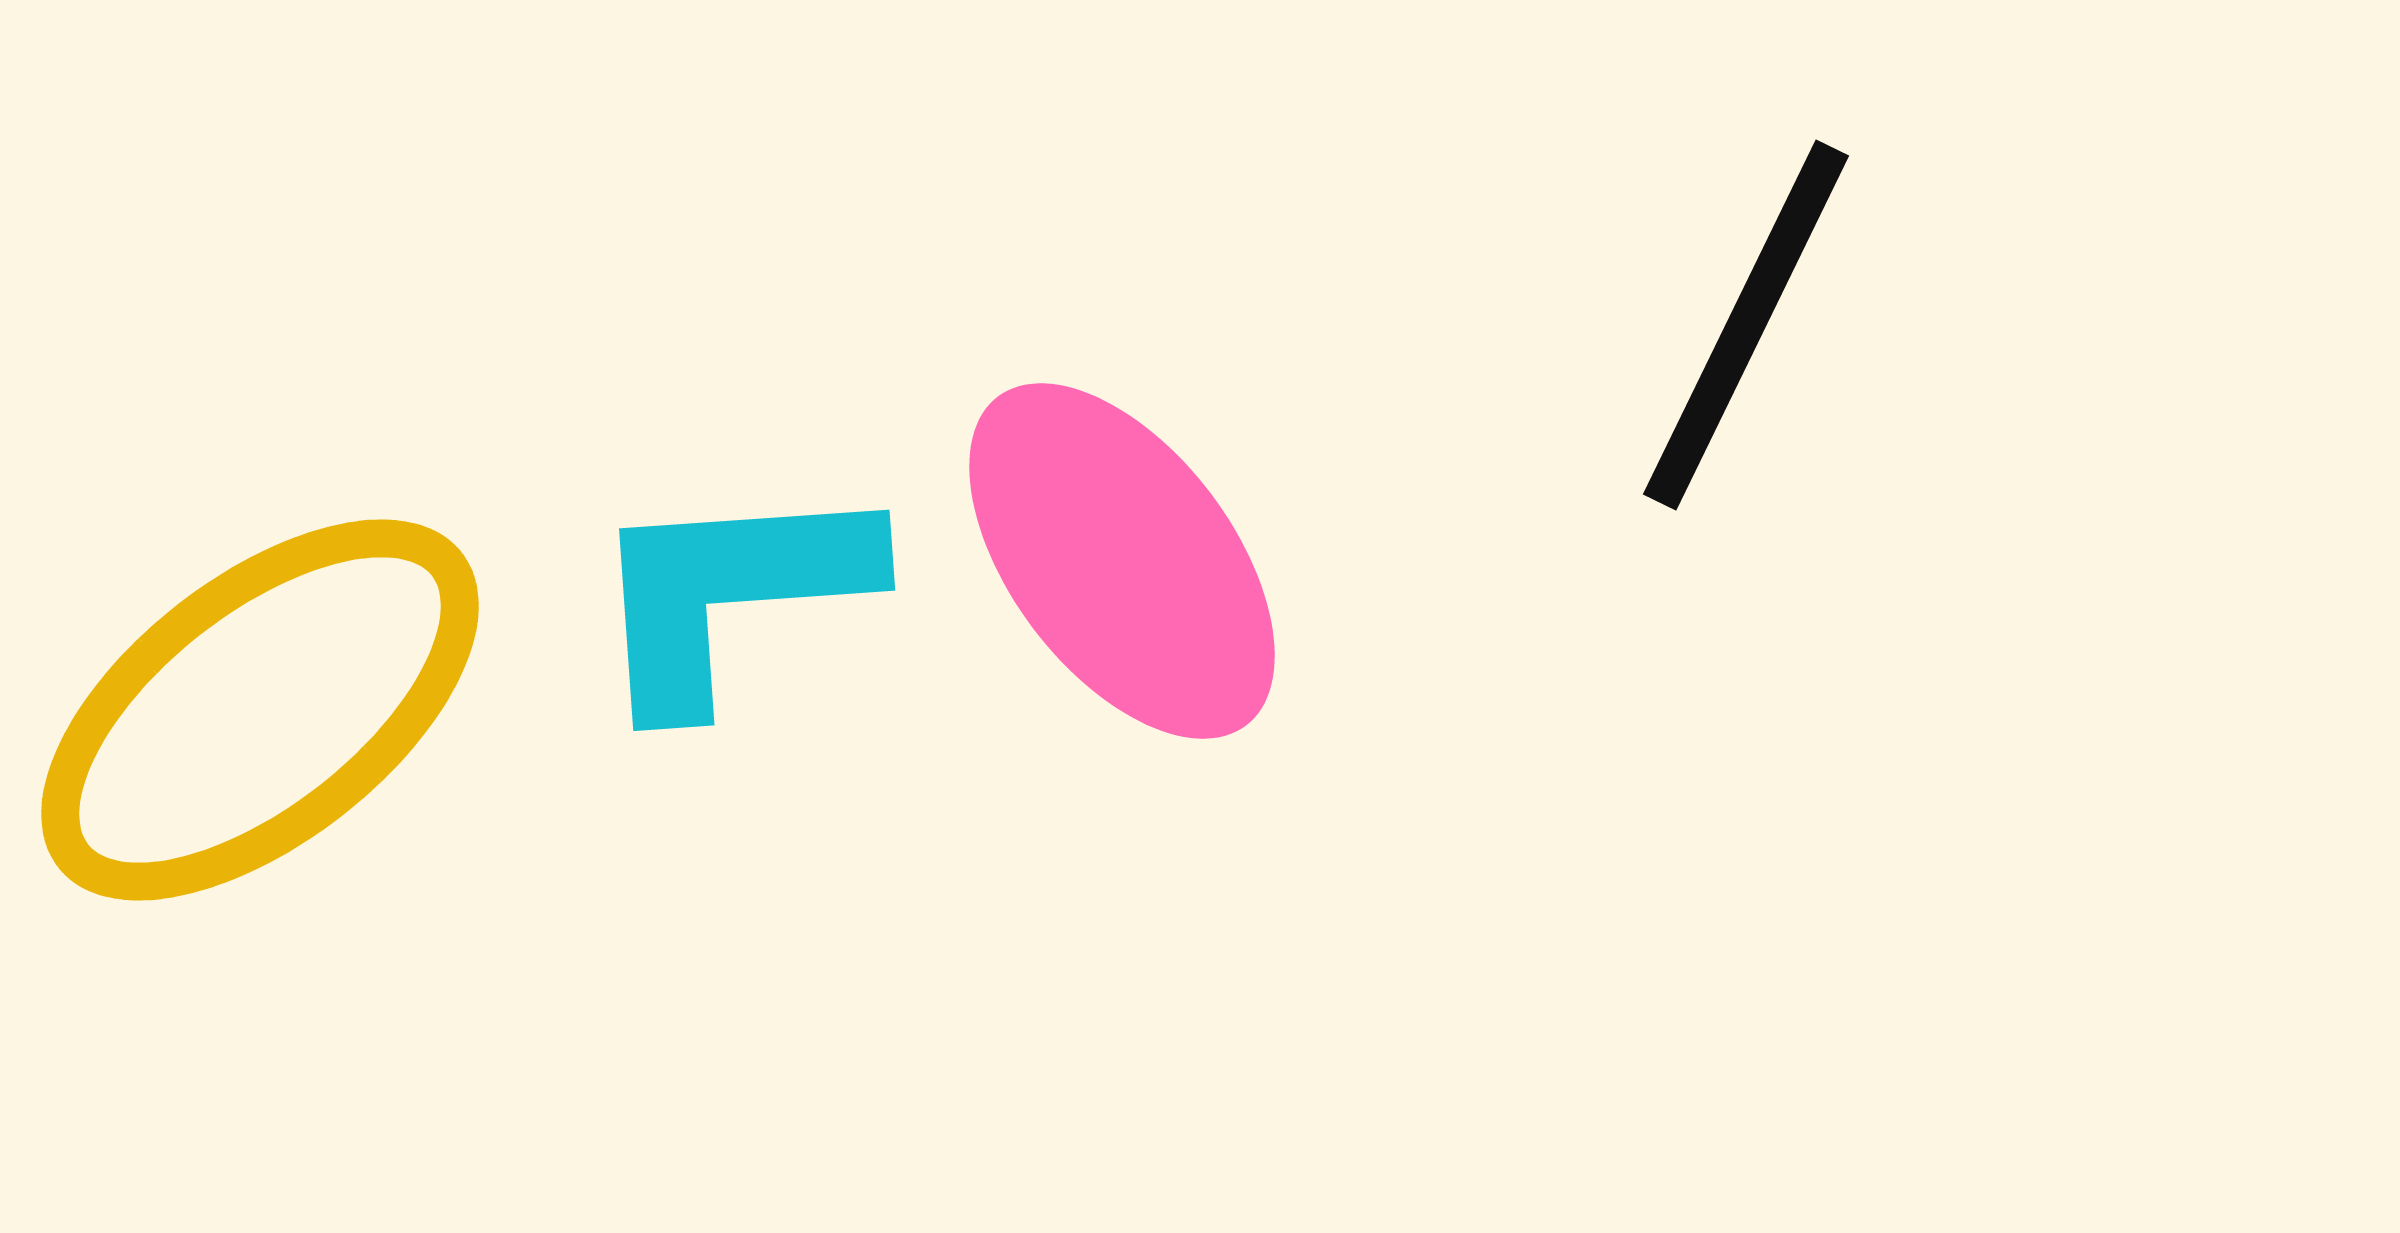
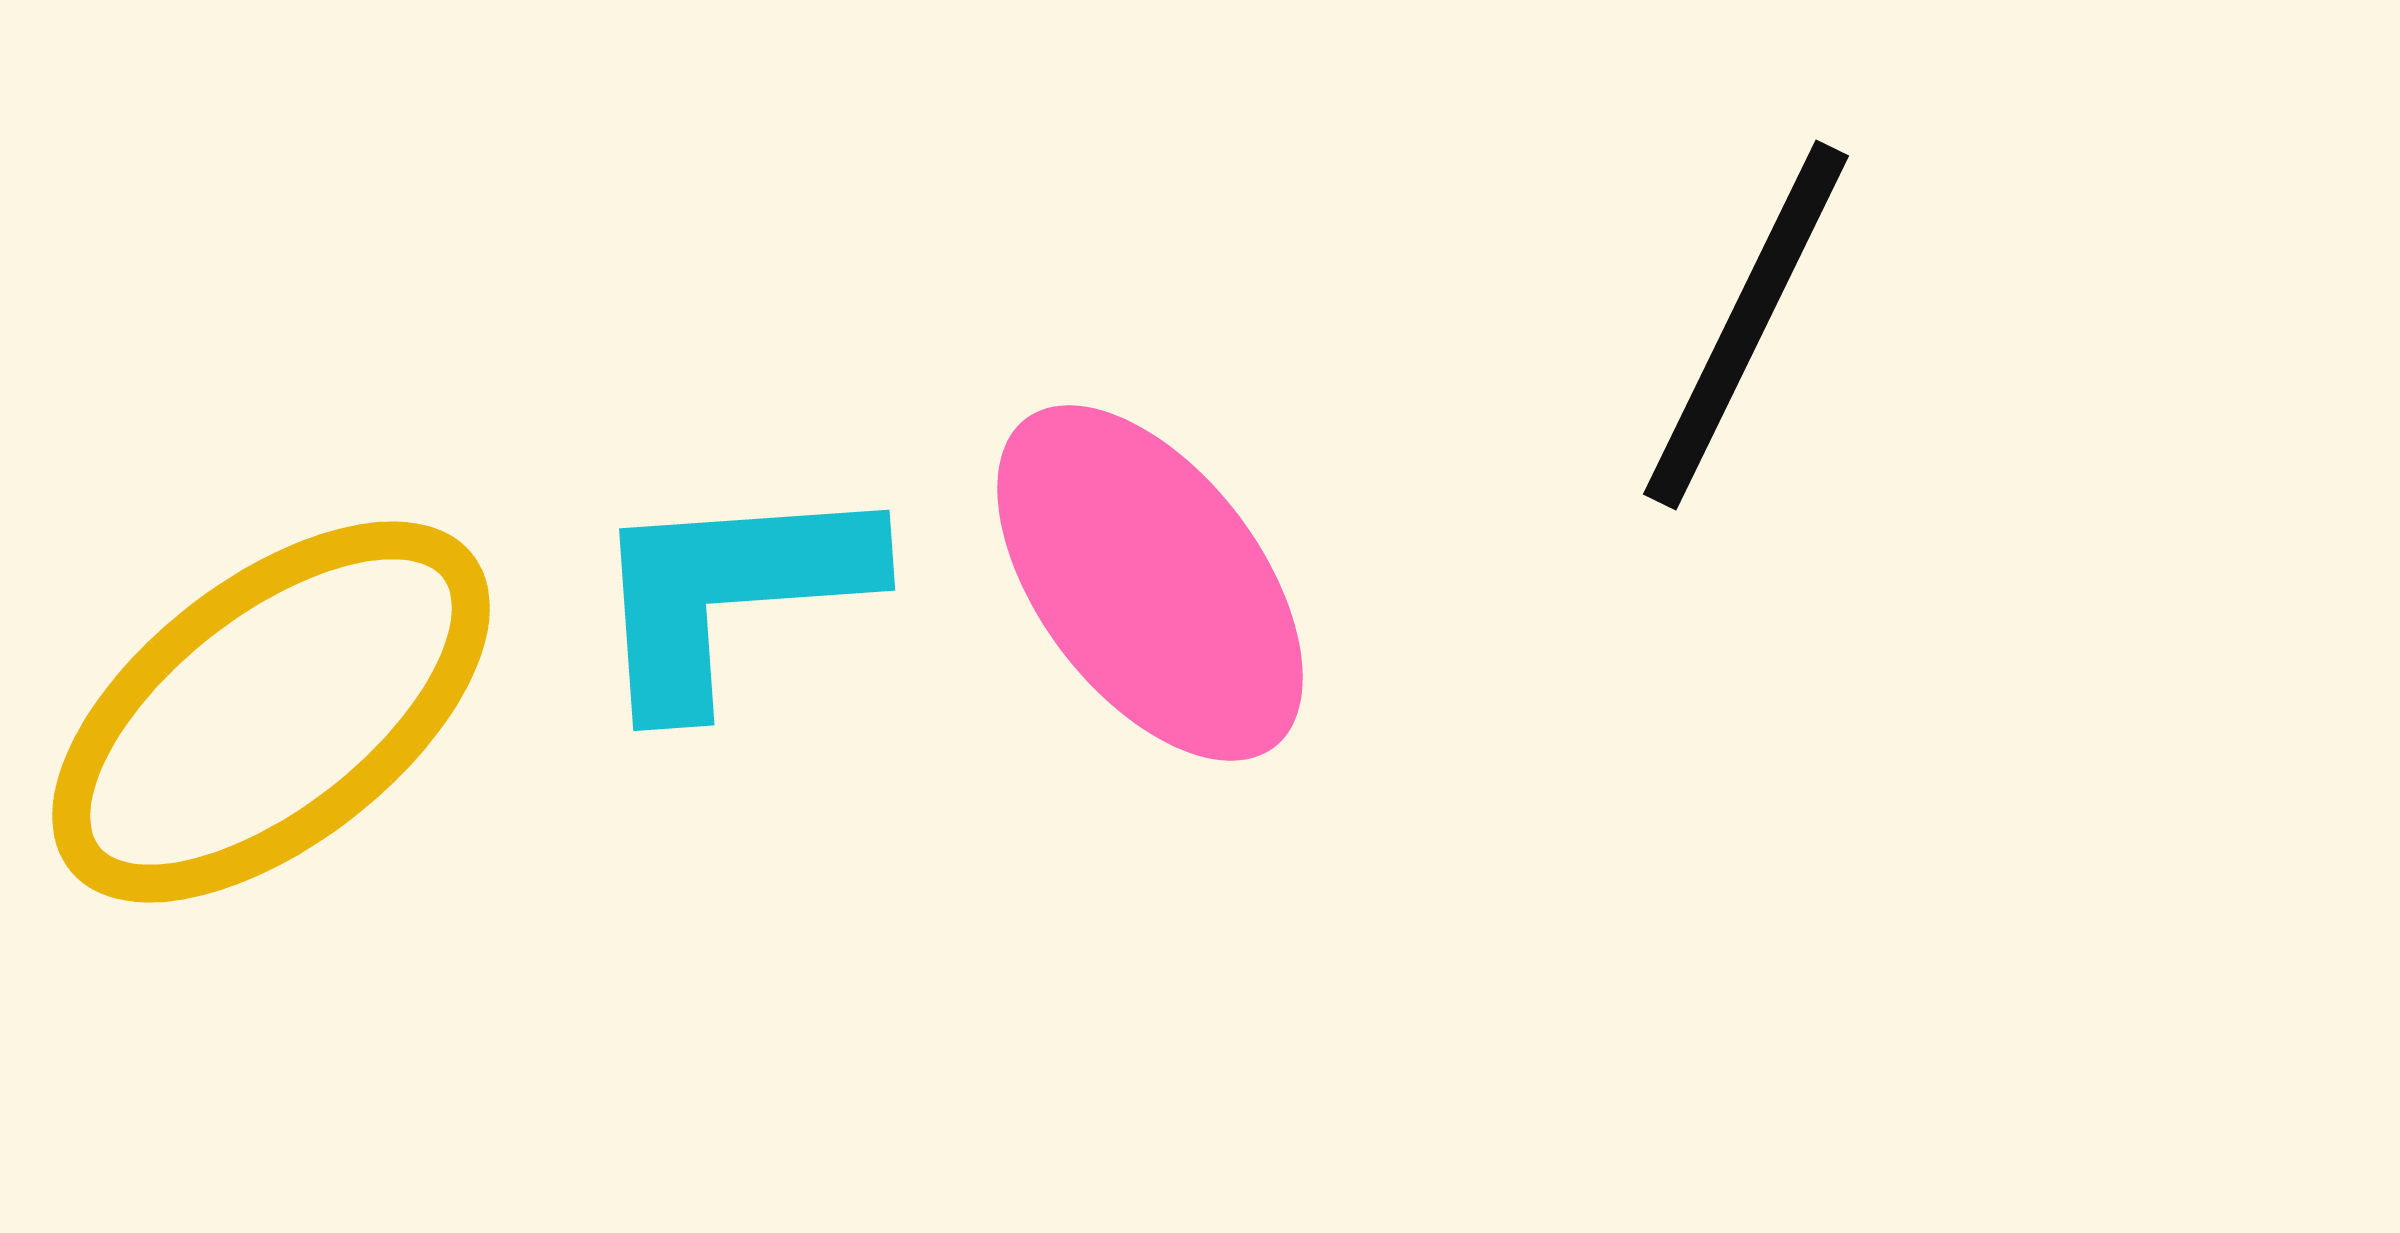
pink ellipse: moved 28 px right, 22 px down
yellow ellipse: moved 11 px right, 2 px down
